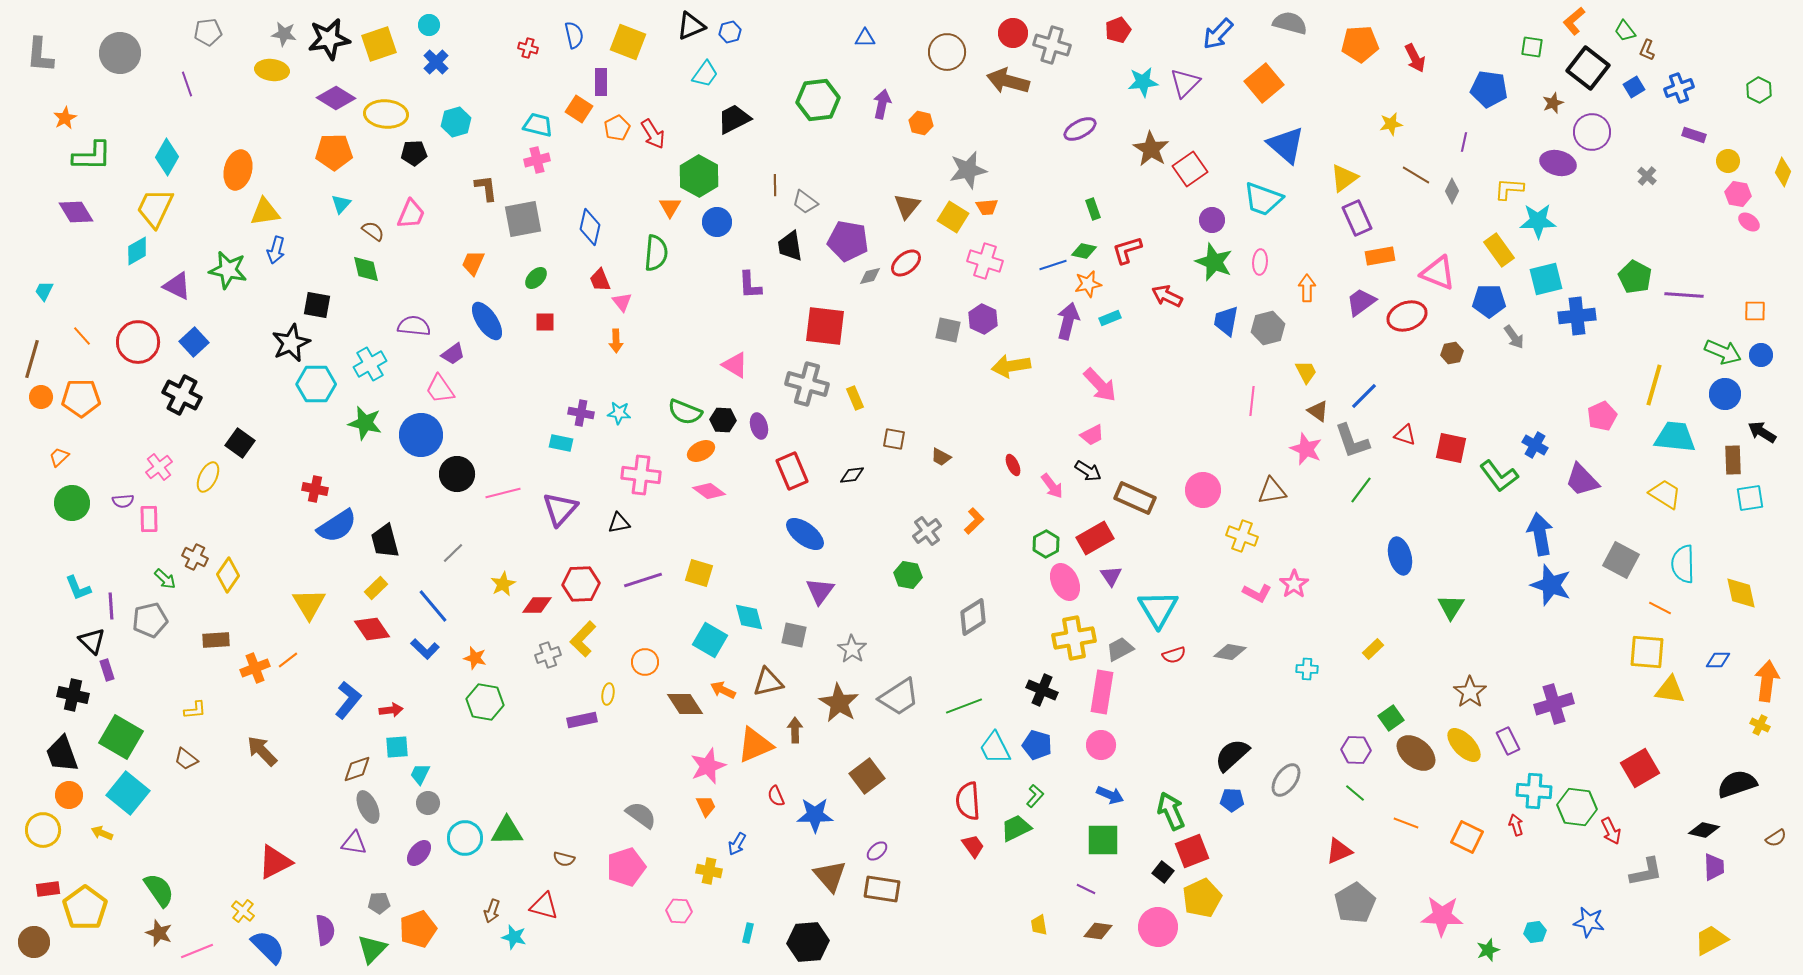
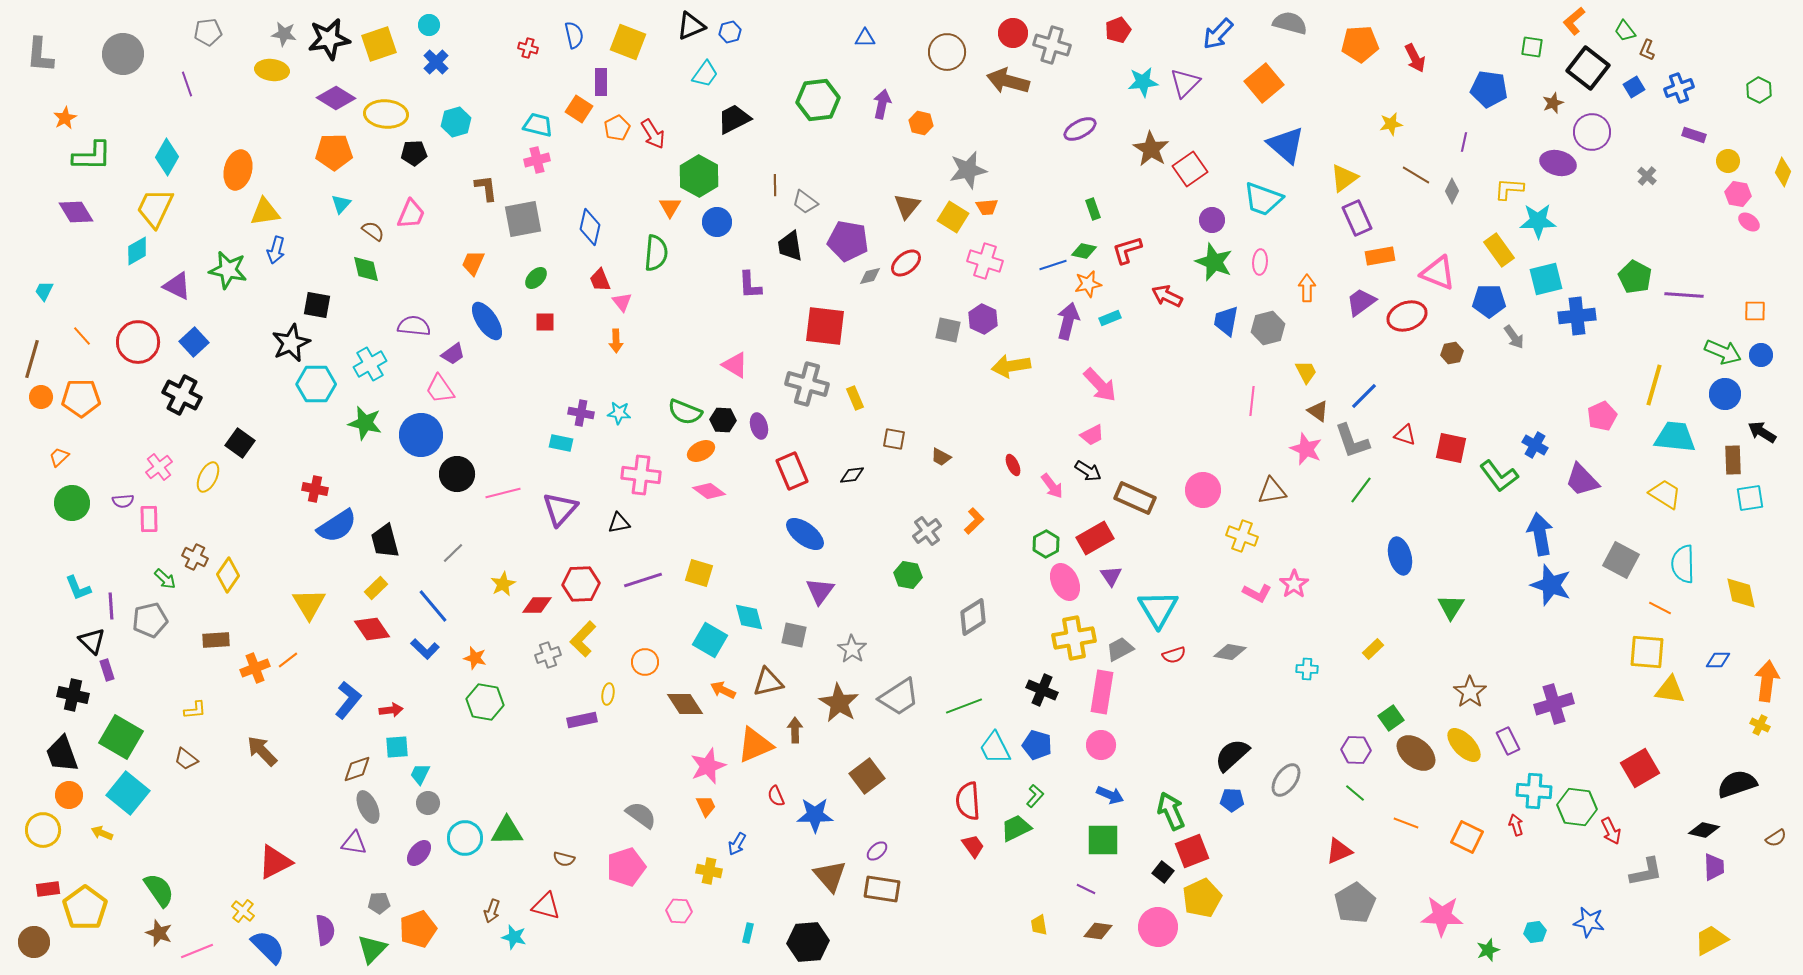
gray circle at (120, 53): moved 3 px right, 1 px down
red triangle at (544, 906): moved 2 px right
